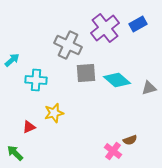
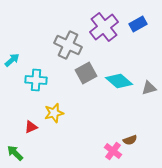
purple cross: moved 1 px left, 1 px up
gray square: rotated 25 degrees counterclockwise
cyan diamond: moved 2 px right, 1 px down
red triangle: moved 2 px right
